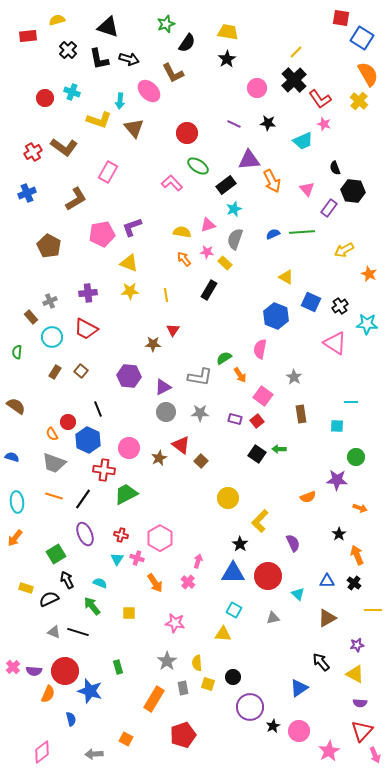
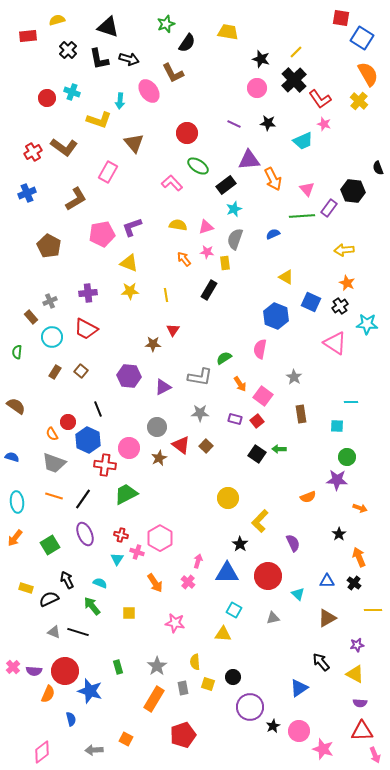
black star at (227, 59): moved 34 px right; rotated 24 degrees counterclockwise
pink ellipse at (149, 91): rotated 10 degrees clockwise
red circle at (45, 98): moved 2 px right
brown triangle at (134, 128): moved 15 px down
black semicircle at (335, 168): moved 43 px right
orange arrow at (272, 181): moved 1 px right, 2 px up
pink triangle at (208, 225): moved 2 px left, 2 px down
yellow semicircle at (182, 232): moved 4 px left, 7 px up
green line at (302, 232): moved 16 px up
yellow arrow at (344, 250): rotated 24 degrees clockwise
yellow rectangle at (225, 263): rotated 40 degrees clockwise
orange star at (369, 274): moved 22 px left, 9 px down
orange arrow at (240, 375): moved 9 px down
gray circle at (166, 412): moved 9 px left, 15 px down
green circle at (356, 457): moved 9 px left
brown square at (201, 461): moved 5 px right, 15 px up
red cross at (104, 470): moved 1 px right, 5 px up
green square at (56, 554): moved 6 px left, 9 px up
orange arrow at (357, 555): moved 2 px right, 2 px down
pink cross at (137, 558): moved 6 px up
blue triangle at (233, 573): moved 6 px left
gray star at (167, 661): moved 10 px left, 5 px down
yellow semicircle at (197, 663): moved 2 px left, 1 px up
red triangle at (362, 731): rotated 45 degrees clockwise
pink star at (329, 751): moved 6 px left, 2 px up; rotated 25 degrees counterclockwise
gray arrow at (94, 754): moved 4 px up
